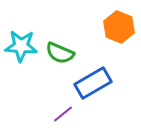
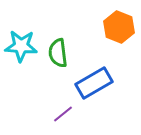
green semicircle: moved 2 px left; rotated 60 degrees clockwise
blue rectangle: moved 1 px right
